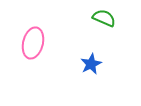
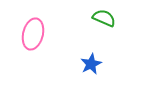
pink ellipse: moved 9 px up
